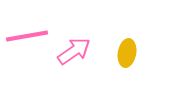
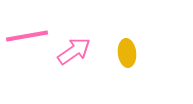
yellow ellipse: rotated 16 degrees counterclockwise
